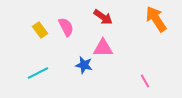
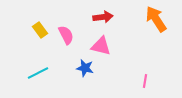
red arrow: rotated 42 degrees counterclockwise
pink semicircle: moved 8 px down
pink triangle: moved 2 px left, 2 px up; rotated 15 degrees clockwise
blue star: moved 1 px right, 3 px down
pink line: rotated 40 degrees clockwise
